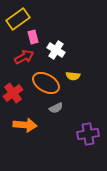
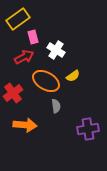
yellow semicircle: rotated 40 degrees counterclockwise
orange ellipse: moved 2 px up
gray semicircle: moved 2 px up; rotated 72 degrees counterclockwise
purple cross: moved 5 px up
